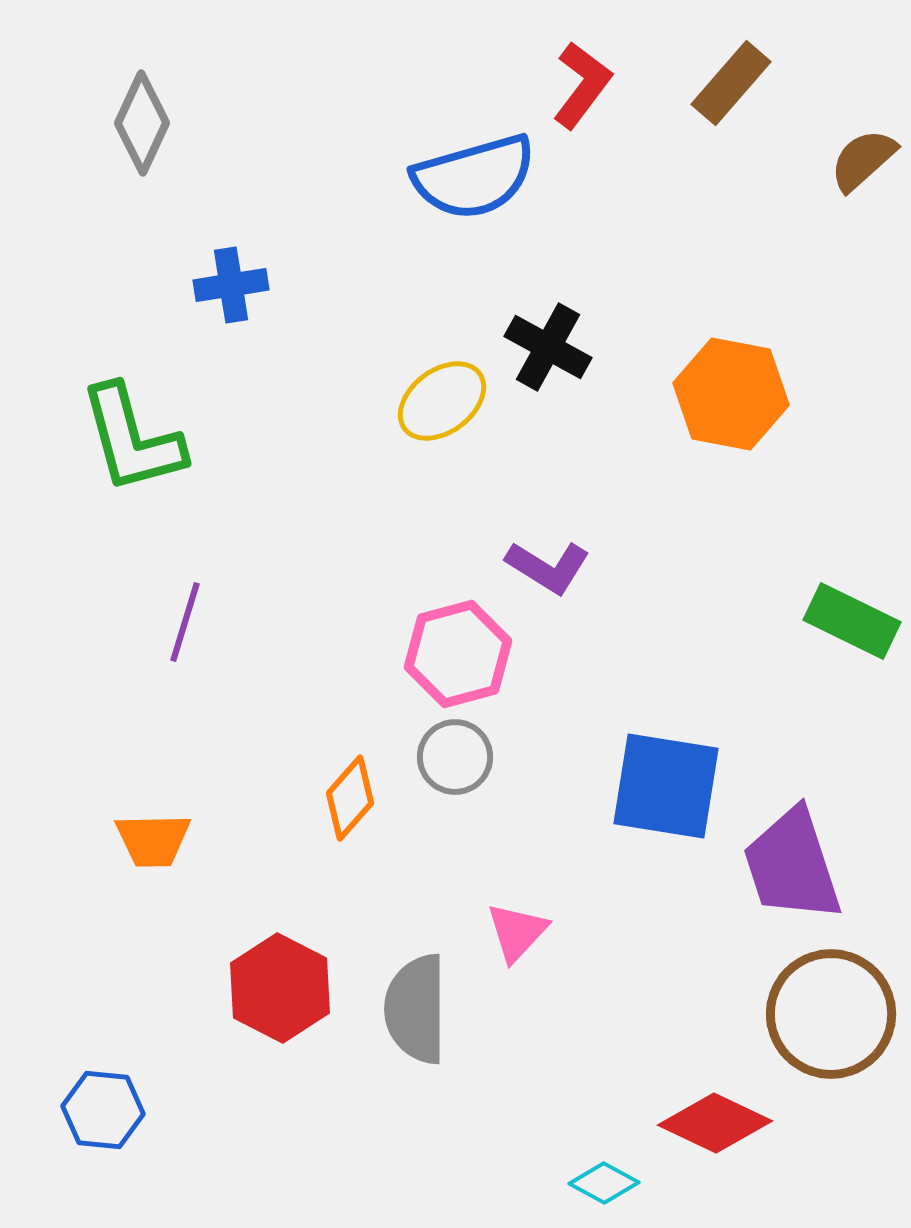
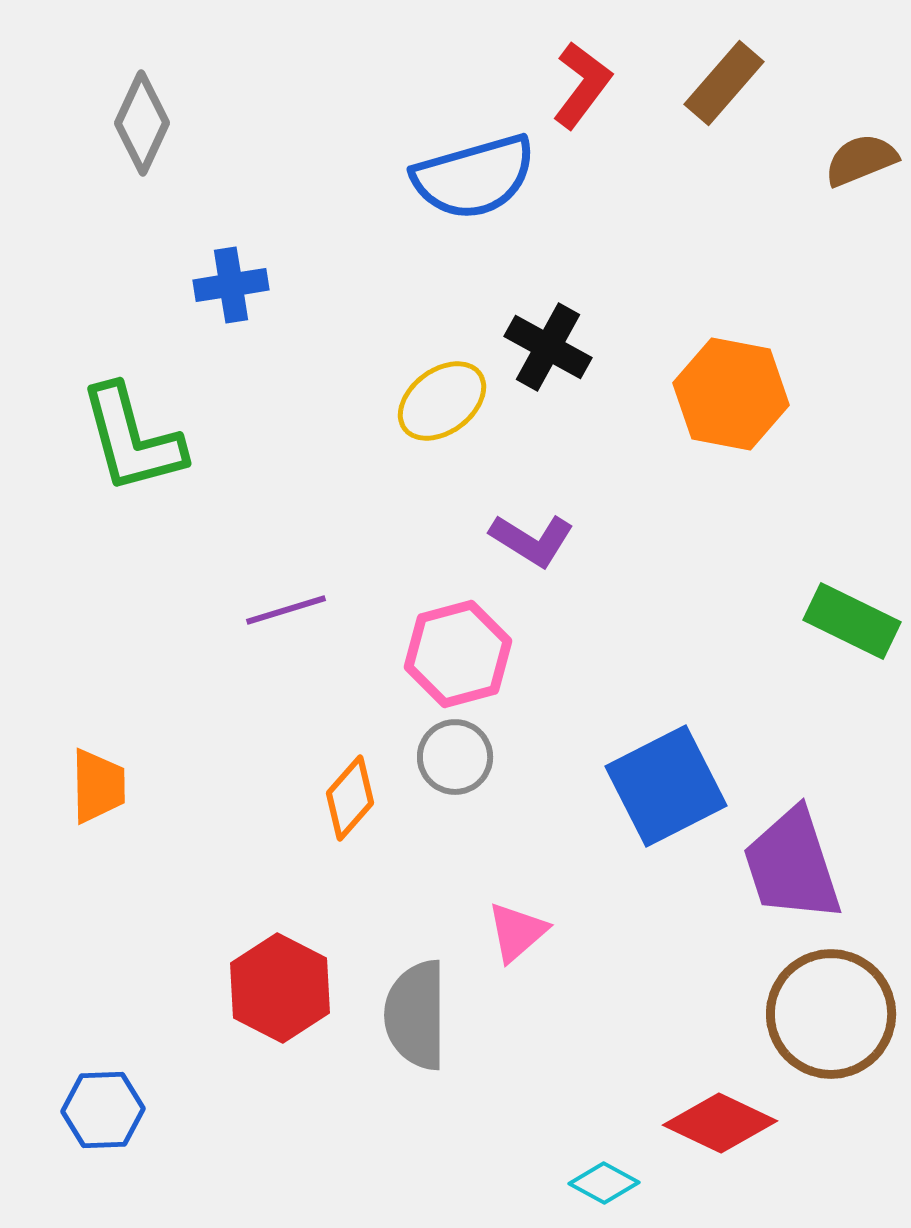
brown rectangle: moved 7 px left
brown semicircle: moved 2 px left; rotated 20 degrees clockwise
purple L-shape: moved 16 px left, 27 px up
purple line: moved 101 px right, 12 px up; rotated 56 degrees clockwise
blue square: rotated 36 degrees counterclockwise
orange trapezoid: moved 55 px left, 54 px up; rotated 90 degrees counterclockwise
pink triangle: rotated 6 degrees clockwise
gray semicircle: moved 6 px down
blue hexagon: rotated 8 degrees counterclockwise
red diamond: moved 5 px right
